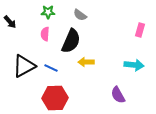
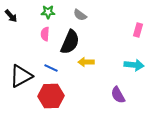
black arrow: moved 1 px right, 6 px up
pink rectangle: moved 2 px left
black semicircle: moved 1 px left, 1 px down
black triangle: moved 3 px left, 10 px down
red hexagon: moved 4 px left, 2 px up
